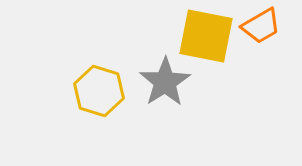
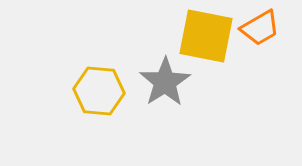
orange trapezoid: moved 1 px left, 2 px down
yellow hexagon: rotated 12 degrees counterclockwise
